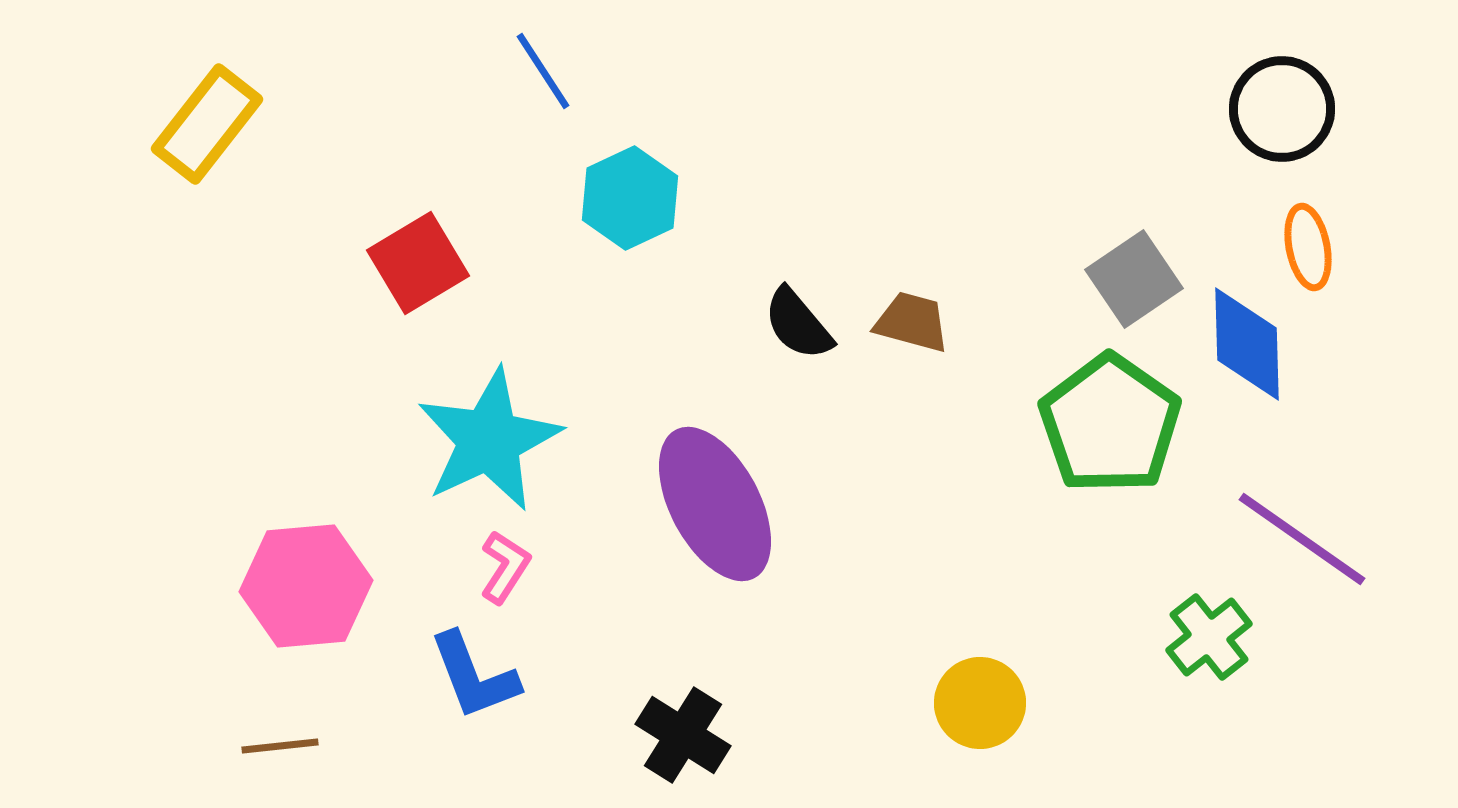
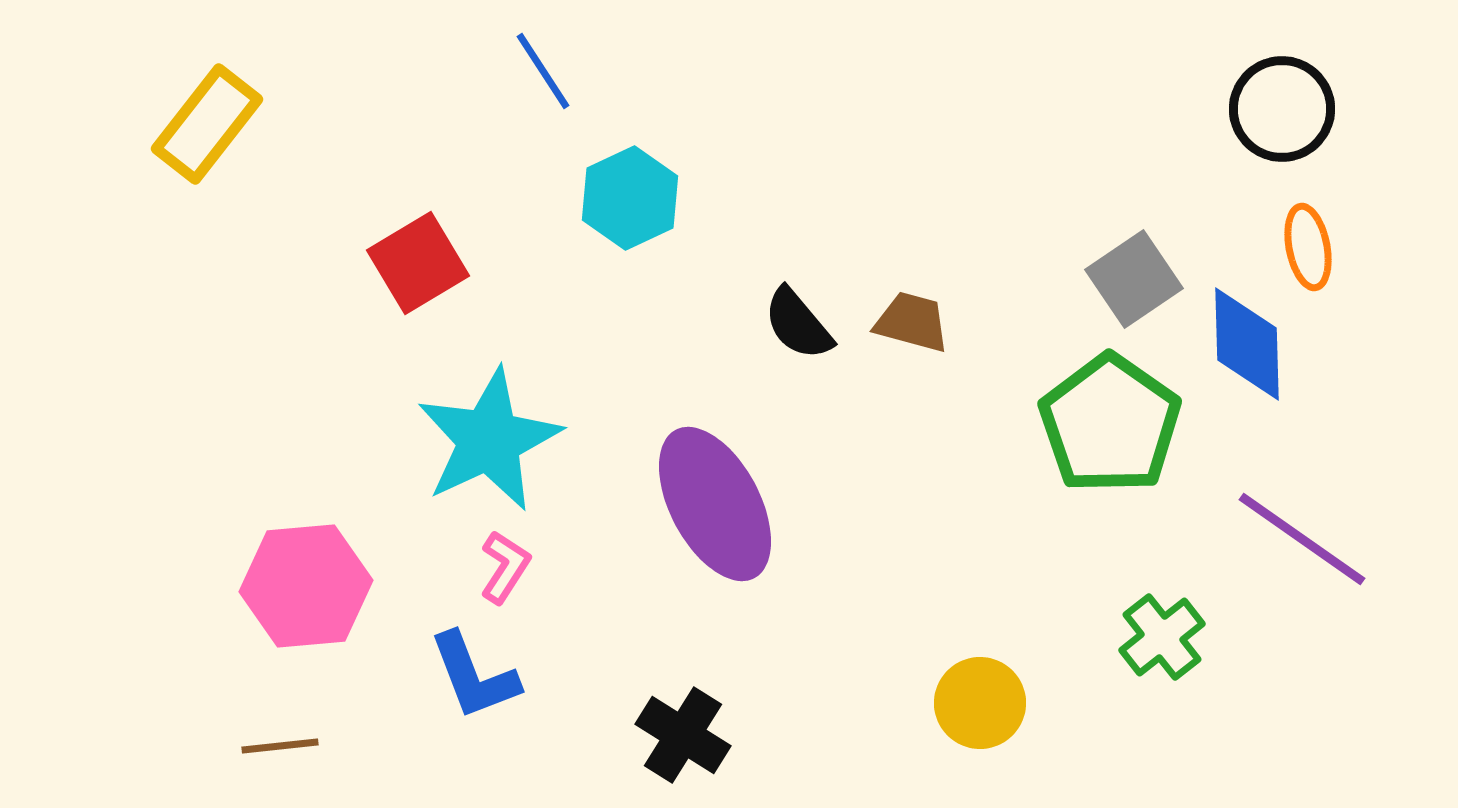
green cross: moved 47 px left
